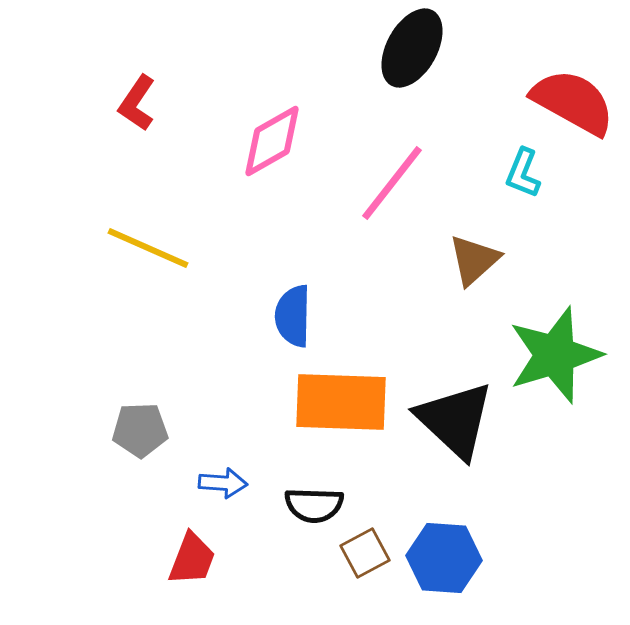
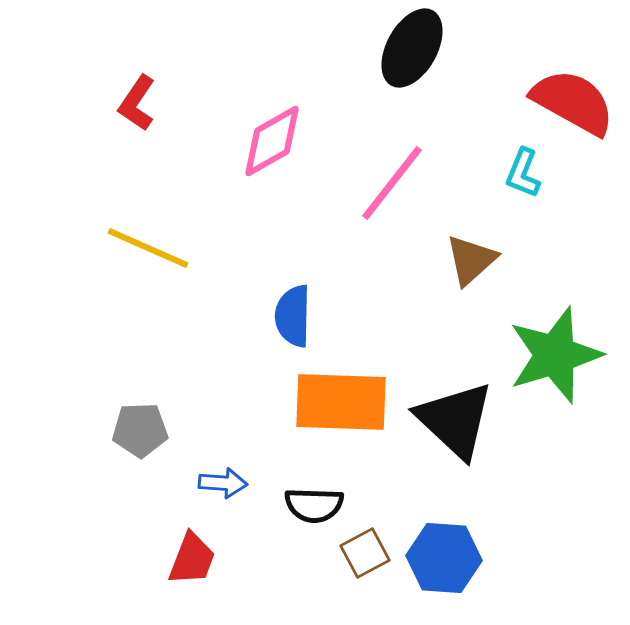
brown triangle: moved 3 px left
